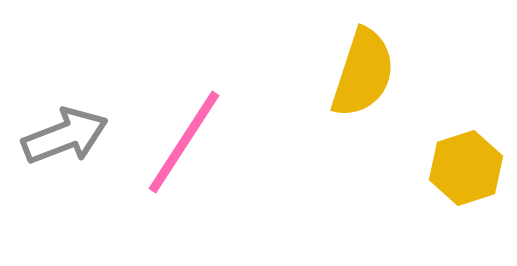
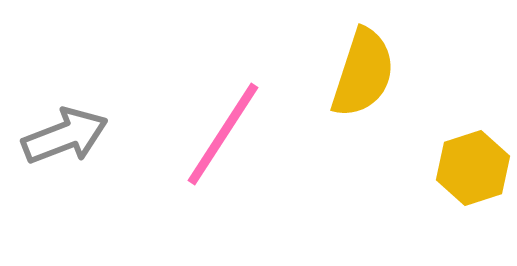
pink line: moved 39 px right, 8 px up
yellow hexagon: moved 7 px right
